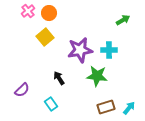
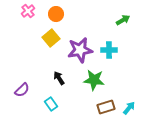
orange circle: moved 7 px right, 1 px down
yellow square: moved 6 px right, 1 px down
green star: moved 3 px left, 4 px down
